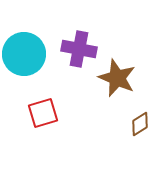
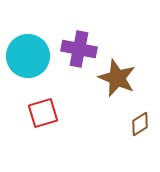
cyan circle: moved 4 px right, 2 px down
